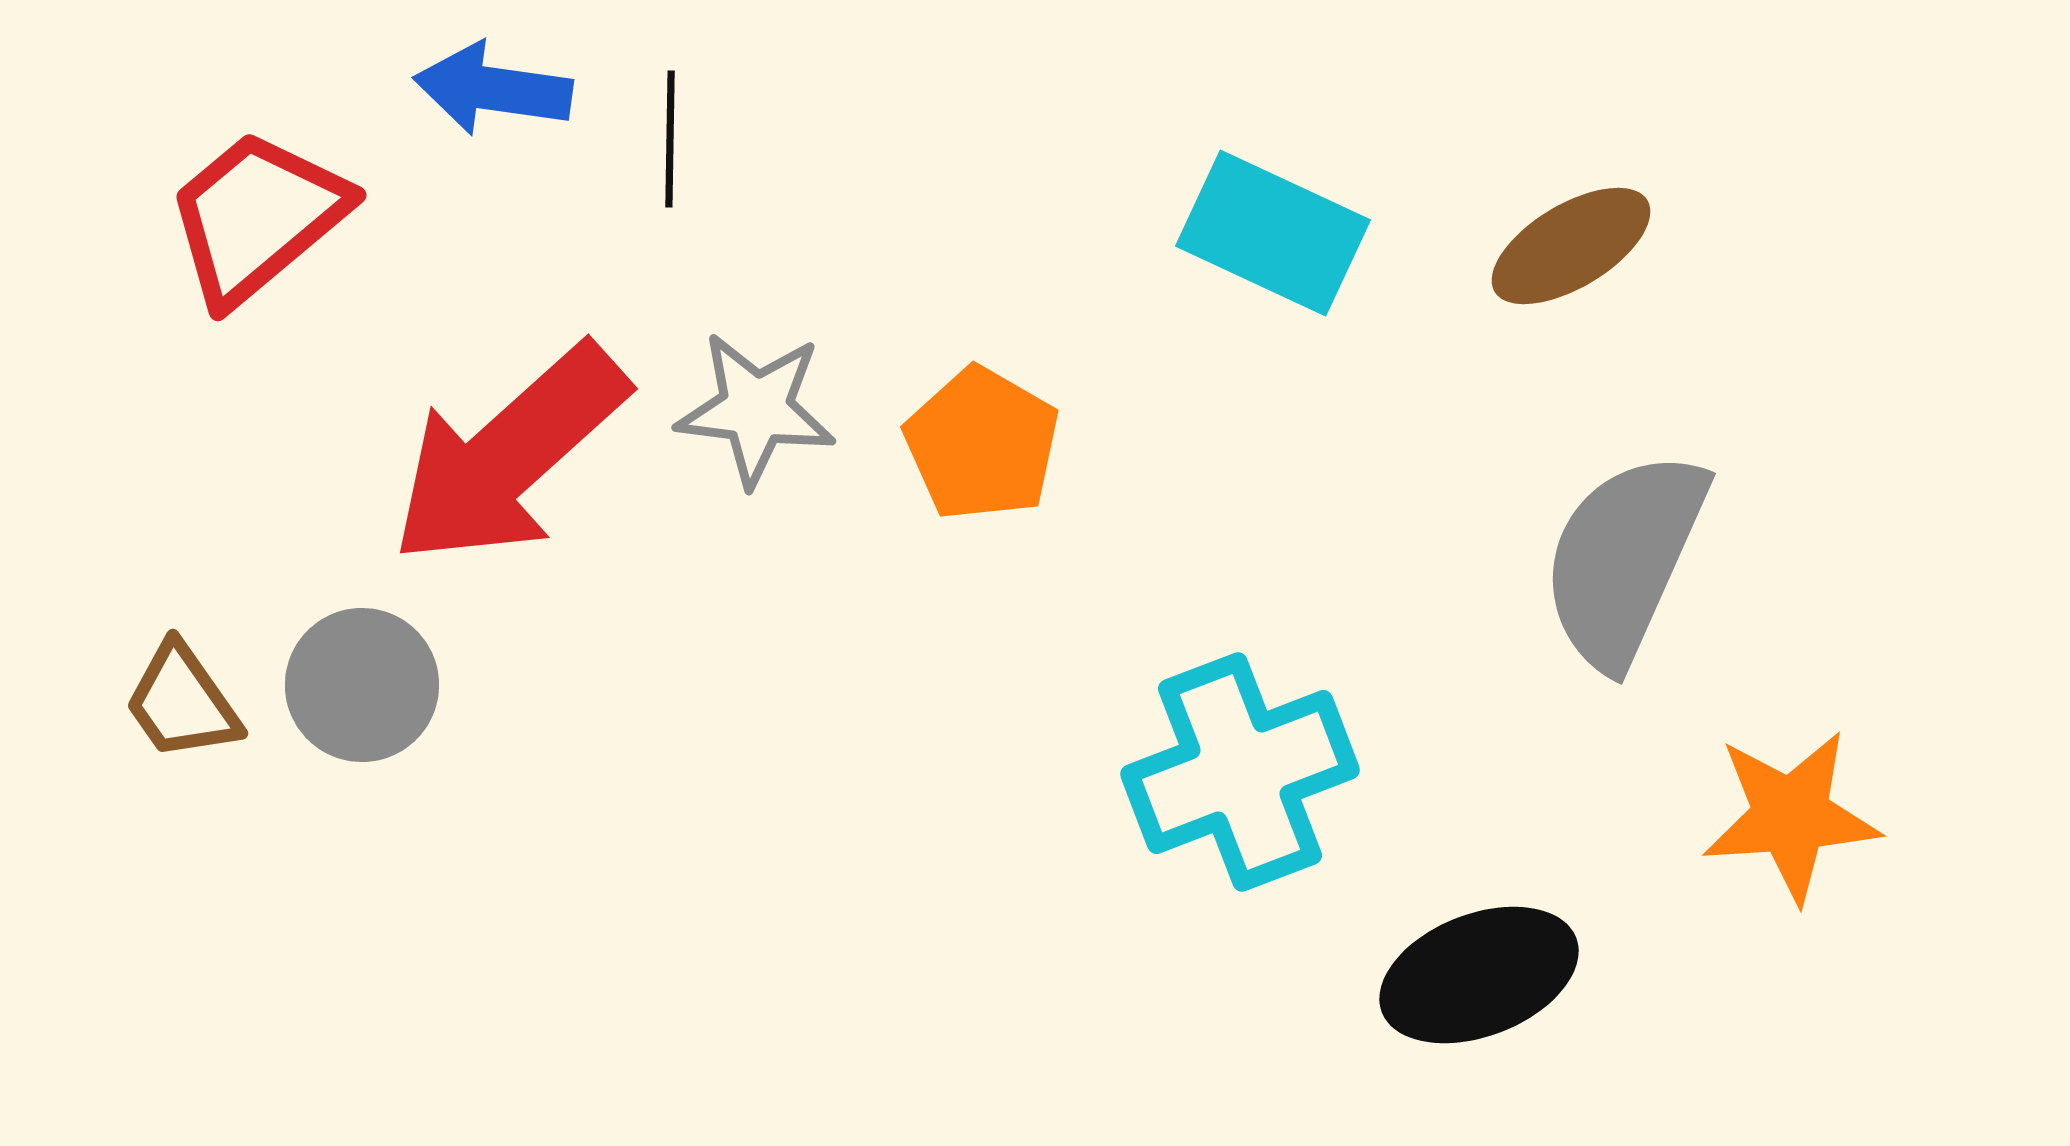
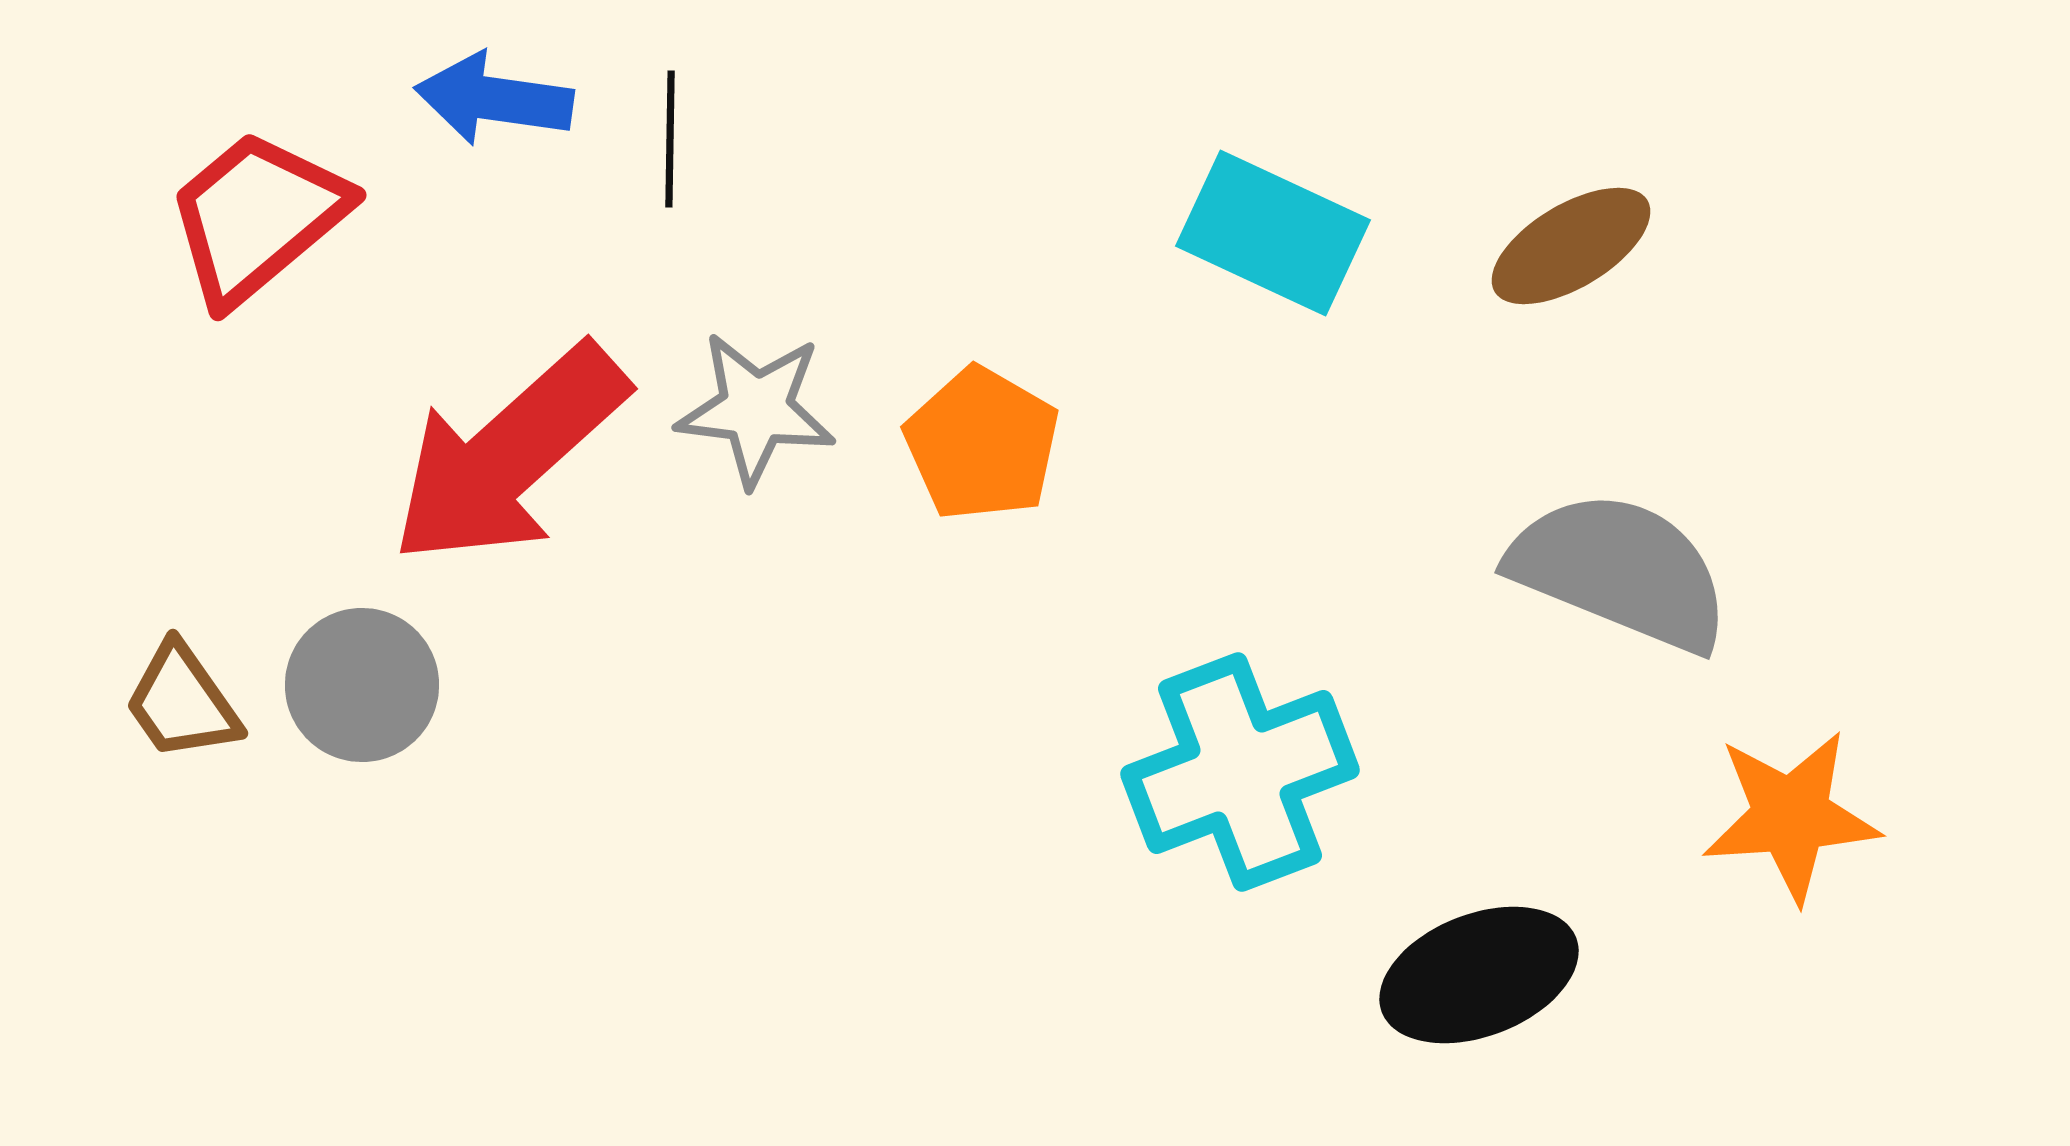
blue arrow: moved 1 px right, 10 px down
gray semicircle: moved 4 px left, 12 px down; rotated 88 degrees clockwise
